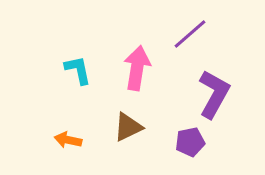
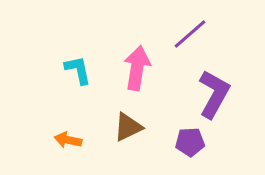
purple pentagon: rotated 8 degrees clockwise
